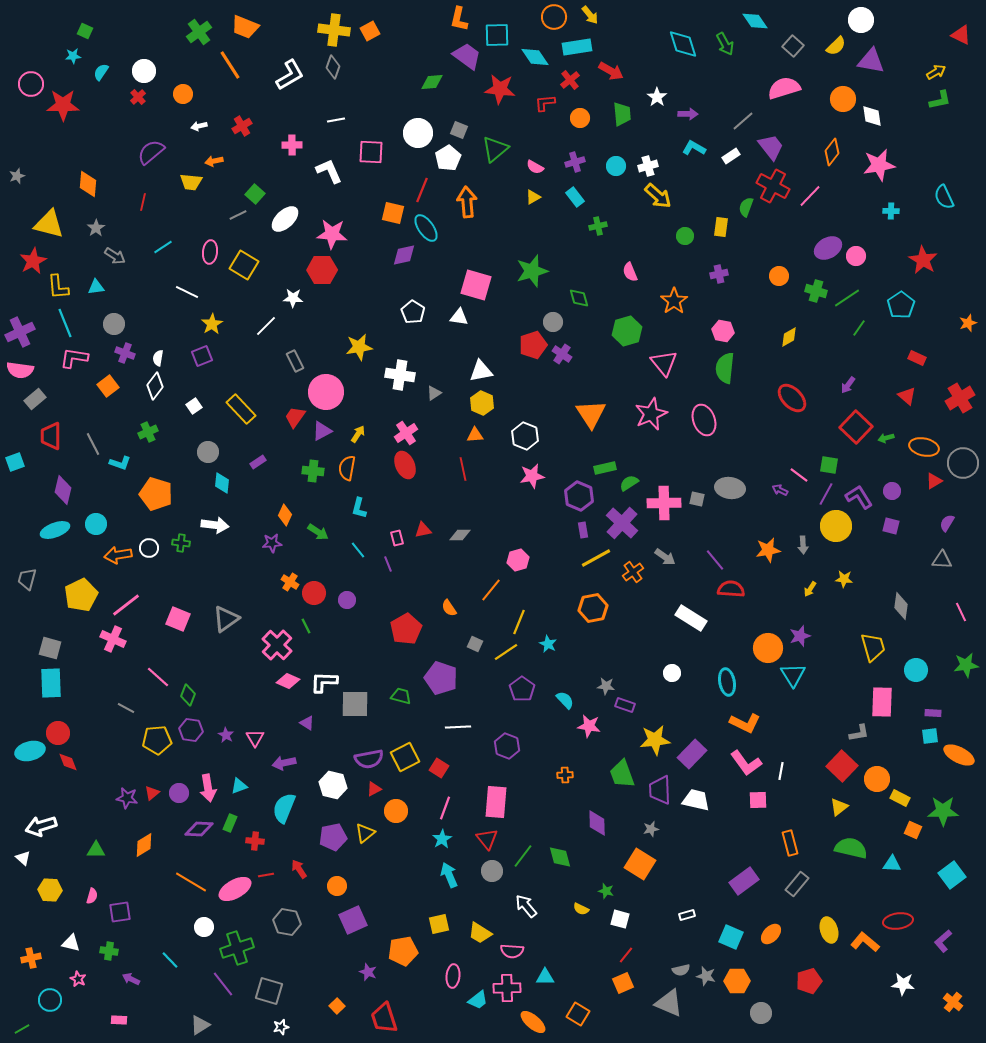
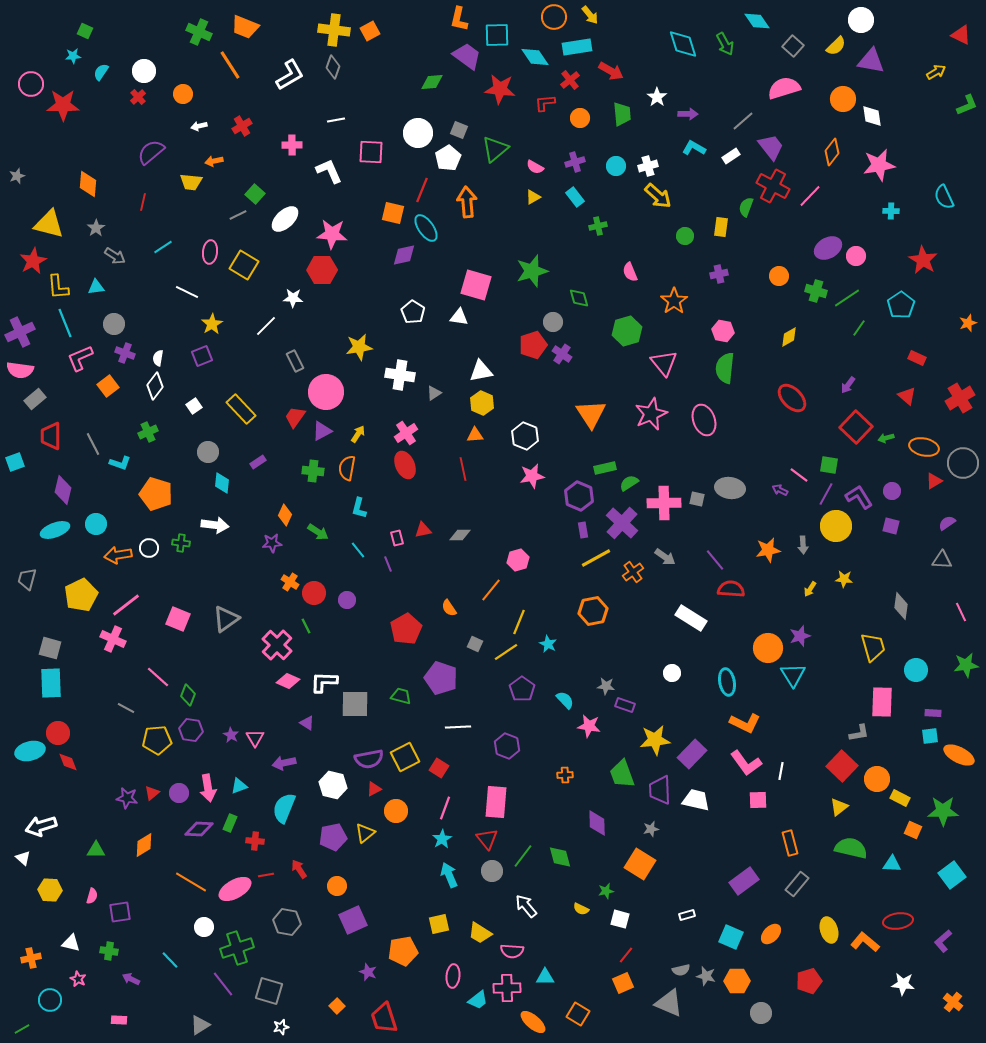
cyan diamond at (755, 21): moved 2 px right
green cross at (199, 32): rotated 30 degrees counterclockwise
green L-shape at (940, 100): moved 27 px right, 5 px down; rotated 10 degrees counterclockwise
pink L-shape at (74, 358): moved 6 px right; rotated 32 degrees counterclockwise
purple semicircle at (947, 523): rotated 24 degrees clockwise
orange hexagon at (593, 608): moved 3 px down
purple star at (226, 735): moved 5 px right
green star at (606, 891): rotated 28 degrees counterclockwise
